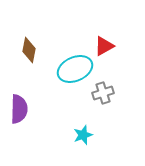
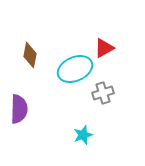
red triangle: moved 2 px down
brown diamond: moved 1 px right, 5 px down
